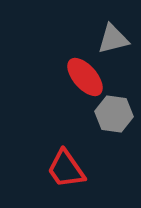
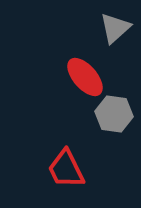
gray triangle: moved 2 px right, 11 px up; rotated 28 degrees counterclockwise
red trapezoid: rotated 9 degrees clockwise
